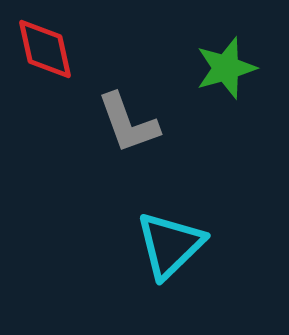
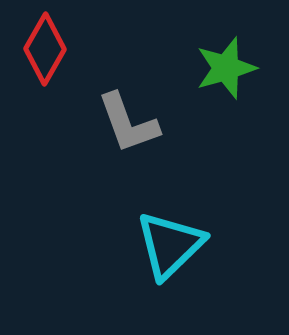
red diamond: rotated 42 degrees clockwise
